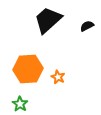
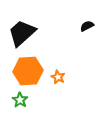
black trapezoid: moved 26 px left, 13 px down
orange hexagon: moved 2 px down
green star: moved 4 px up
